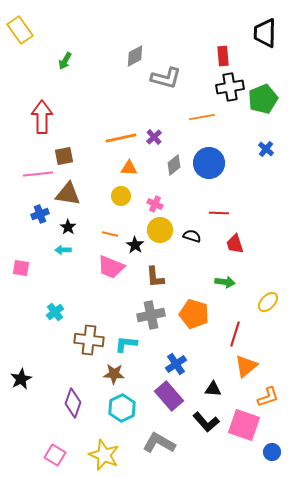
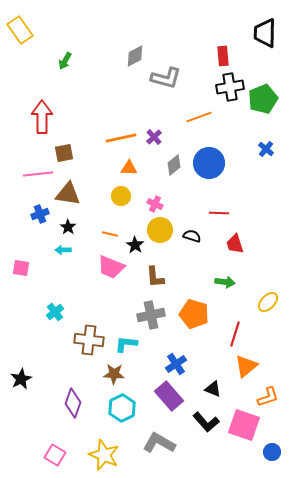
orange line at (202, 117): moved 3 px left; rotated 10 degrees counterclockwise
brown square at (64, 156): moved 3 px up
black triangle at (213, 389): rotated 18 degrees clockwise
